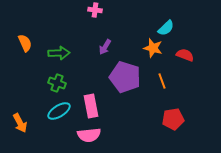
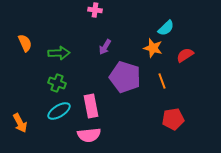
red semicircle: rotated 54 degrees counterclockwise
